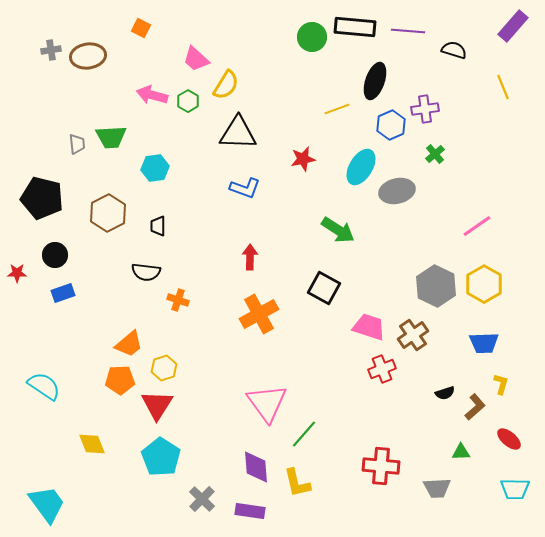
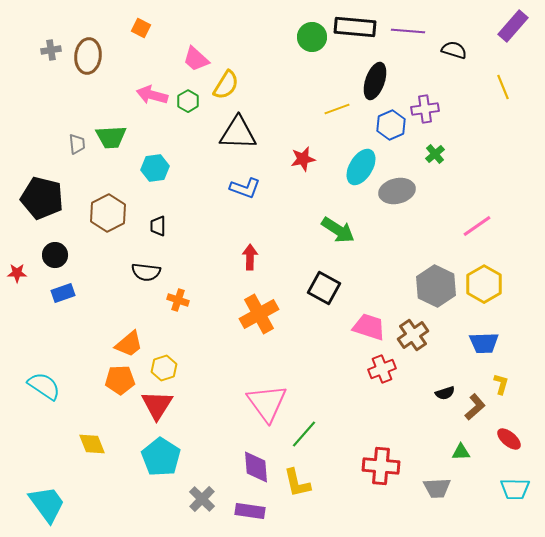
brown ellipse at (88, 56): rotated 76 degrees counterclockwise
